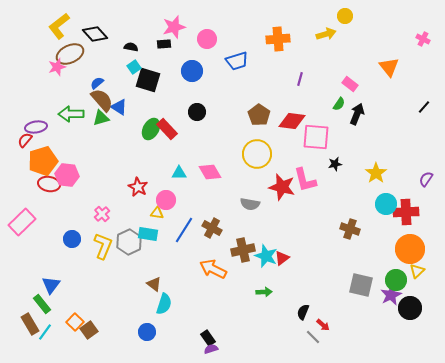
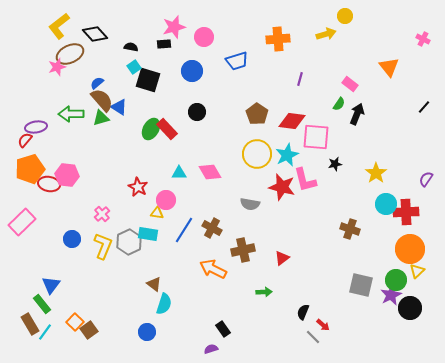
pink circle at (207, 39): moved 3 px left, 2 px up
brown pentagon at (259, 115): moved 2 px left, 1 px up
orange pentagon at (43, 161): moved 13 px left, 8 px down
cyan star at (266, 256): moved 21 px right, 101 px up; rotated 25 degrees clockwise
black rectangle at (208, 338): moved 15 px right, 9 px up
